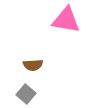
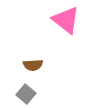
pink triangle: rotated 28 degrees clockwise
